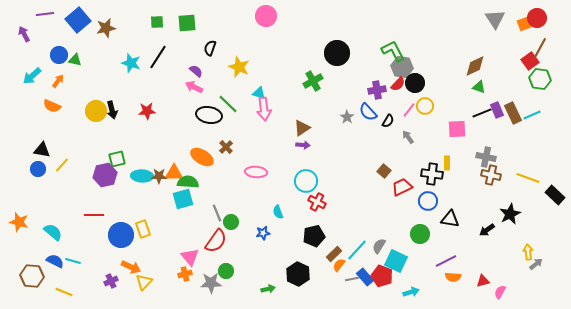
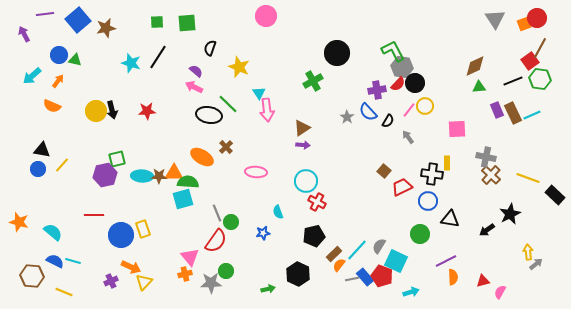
green triangle at (479, 87): rotated 24 degrees counterclockwise
cyan triangle at (259, 93): rotated 40 degrees clockwise
pink arrow at (264, 109): moved 3 px right, 1 px down
black line at (482, 113): moved 31 px right, 32 px up
brown cross at (491, 175): rotated 30 degrees clockwise
orange semicircle at (453, 277): rotated 98 degrees counterclockwise
